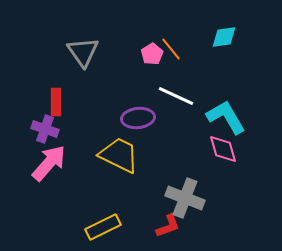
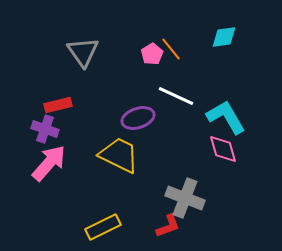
red rectangle: moved 2 px right, 3 px down; rotated 76 degrees clockwise
purple ellipse: rotated 12 degrees counterclockwise
